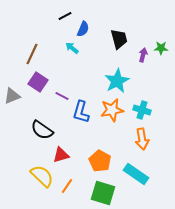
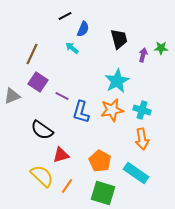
cyan rectangle: moved 1 px up
